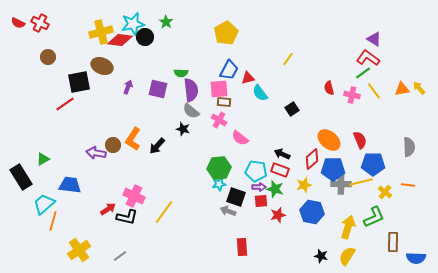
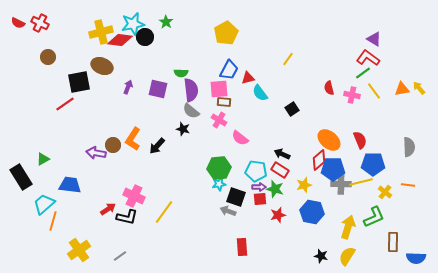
red diamond at (312, 159): moved 7 px right, 1 px down
red rectangle at (280, 170): rotated 12 degrees clockwise
red square at (261, 201): moved 1 px left, 2 px up
